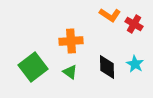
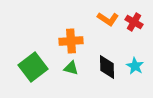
orange L-shape: moved 2 px left, 4 px down
red cross: moved 2 px up
cyan star: moved 2 px down
green triangle: moved 1 px right, 4 px up; rotated 21 degrees counterclockwise
